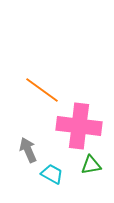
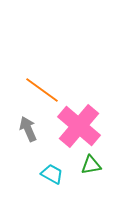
pink cross: rotated 33 degrees clockwise
gray arrow: moved 21 px up
